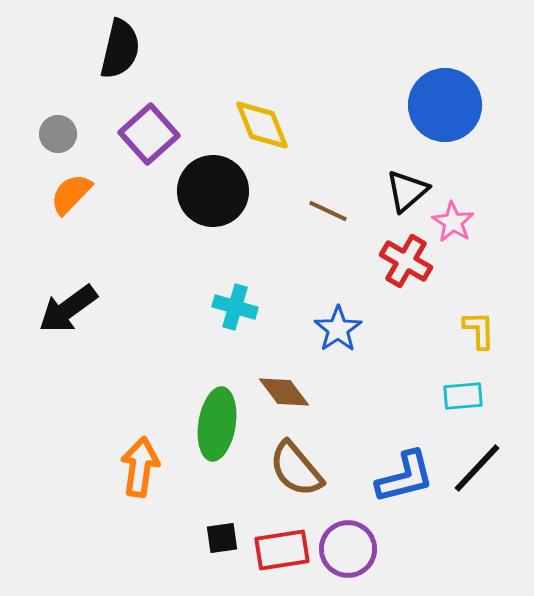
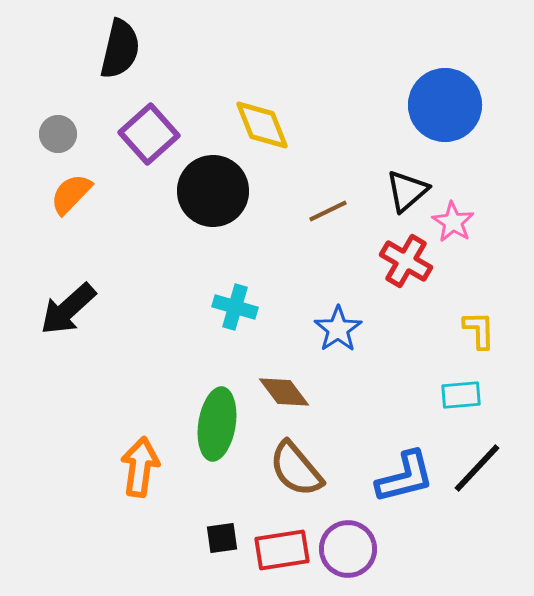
brown line: rotated 51 degrees counterclockwise
black arrow: rotated 6 degrees counterclockwise
cyan rectangle: moved 2 px left, 1 px up
